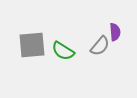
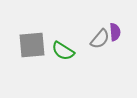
gray semicircle: moved 7 px up
